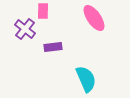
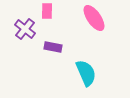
pink rectangle: moved 4 px right
purple rectangle: rotated 18 degrees clockwise
cyan semicircle: moved 6 px up
